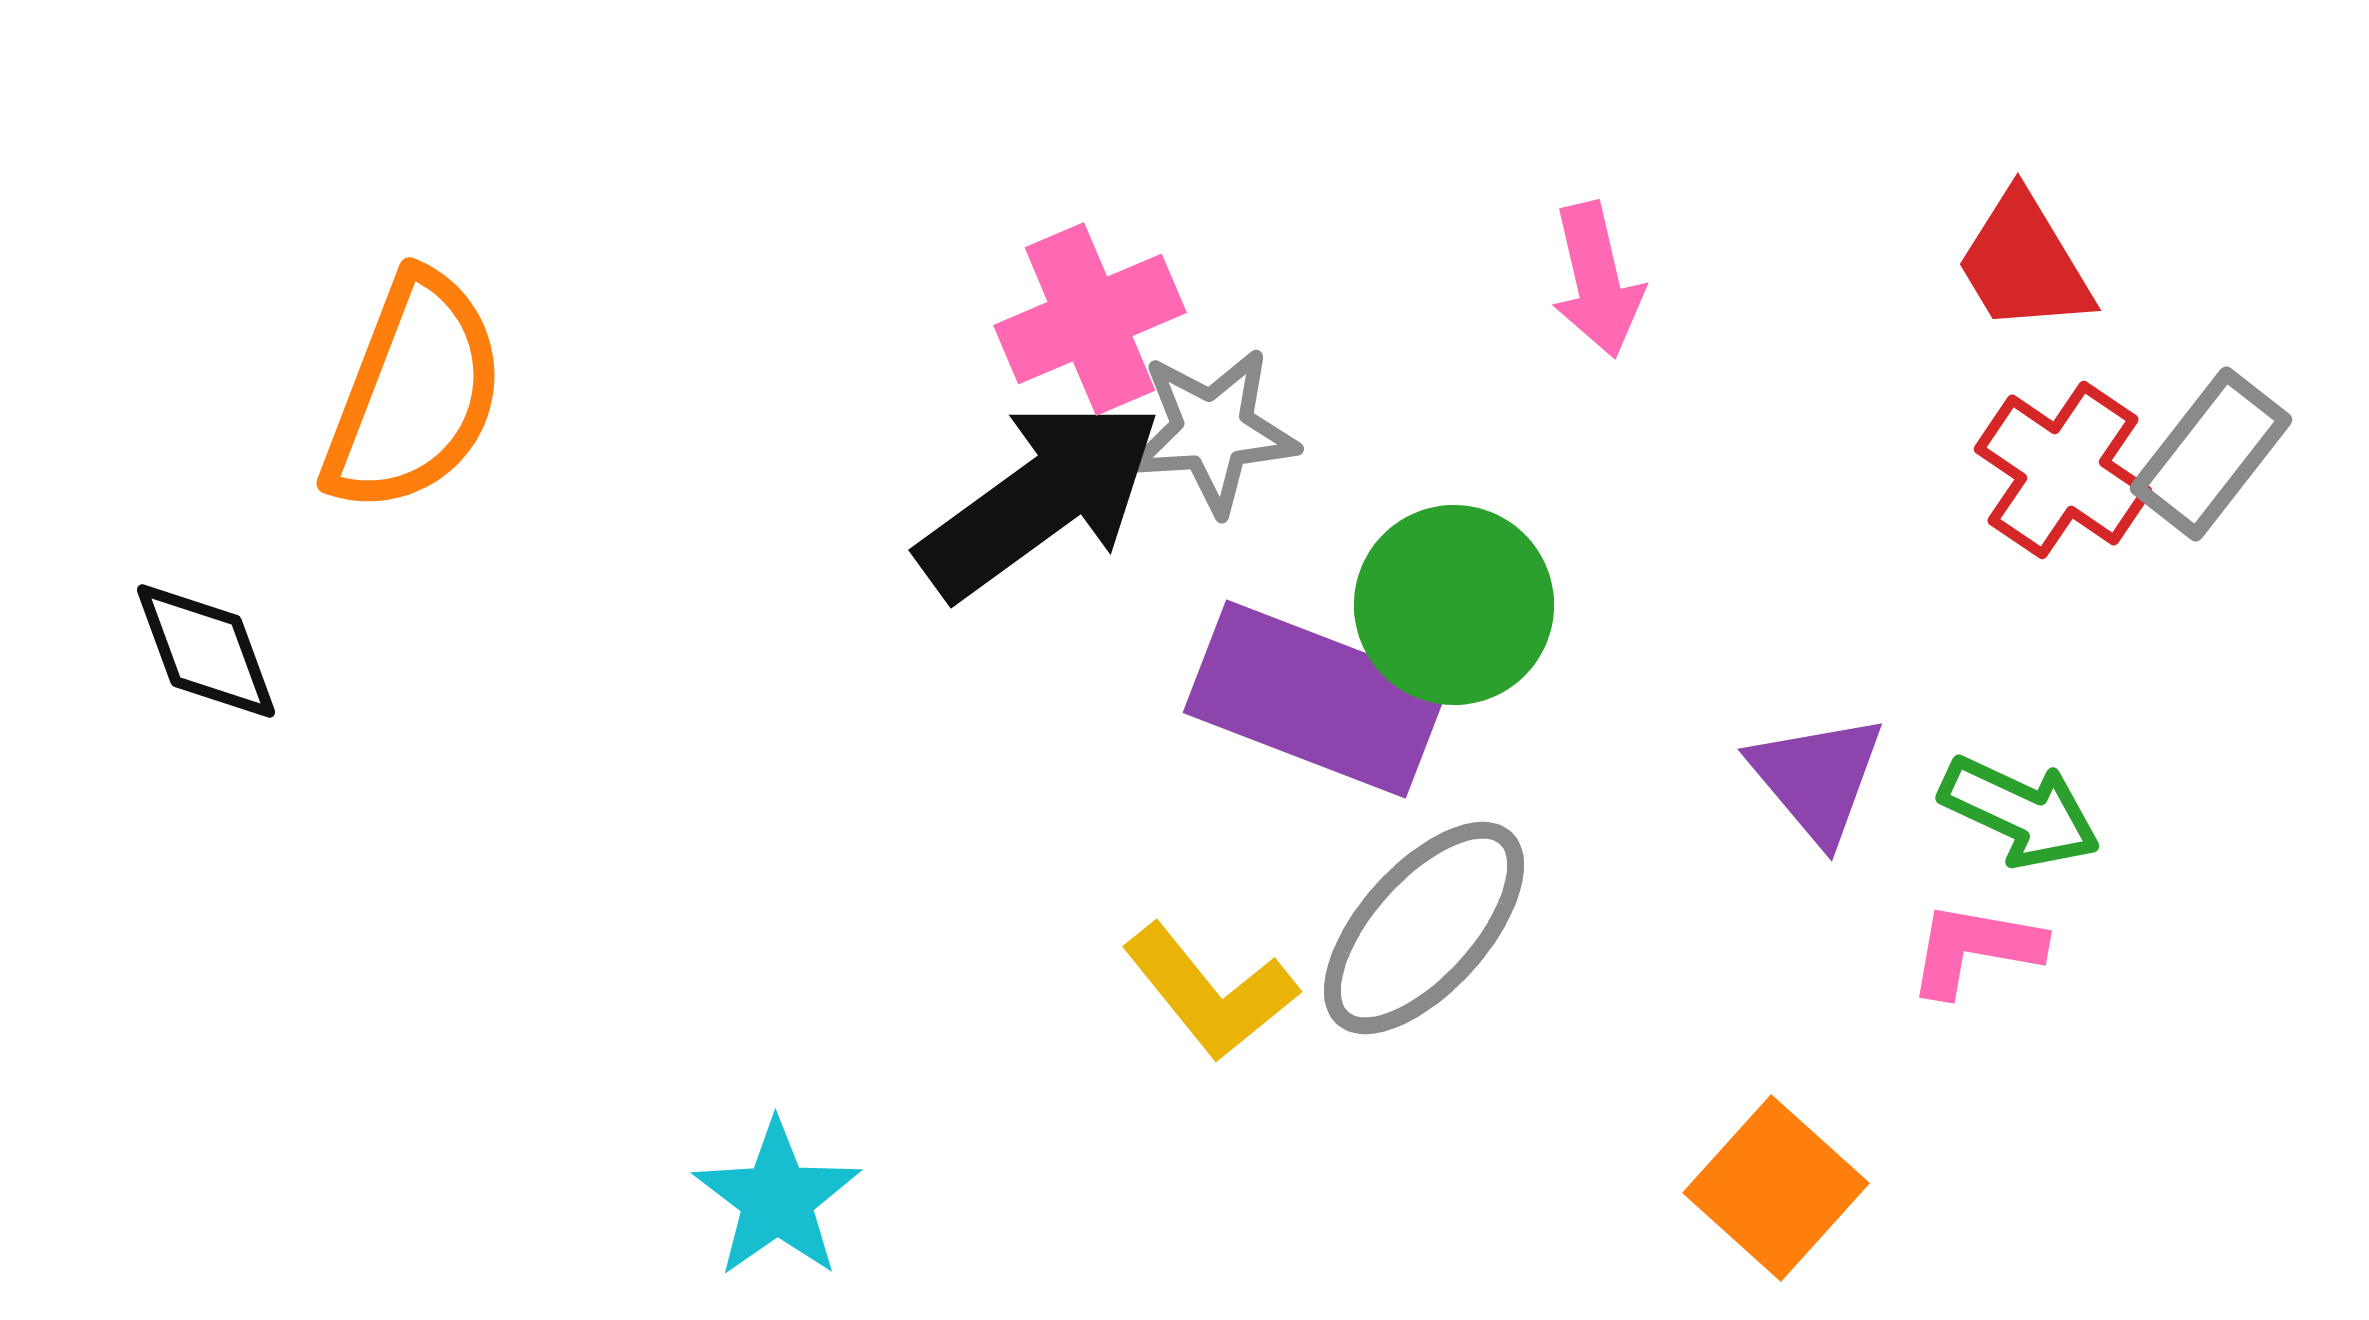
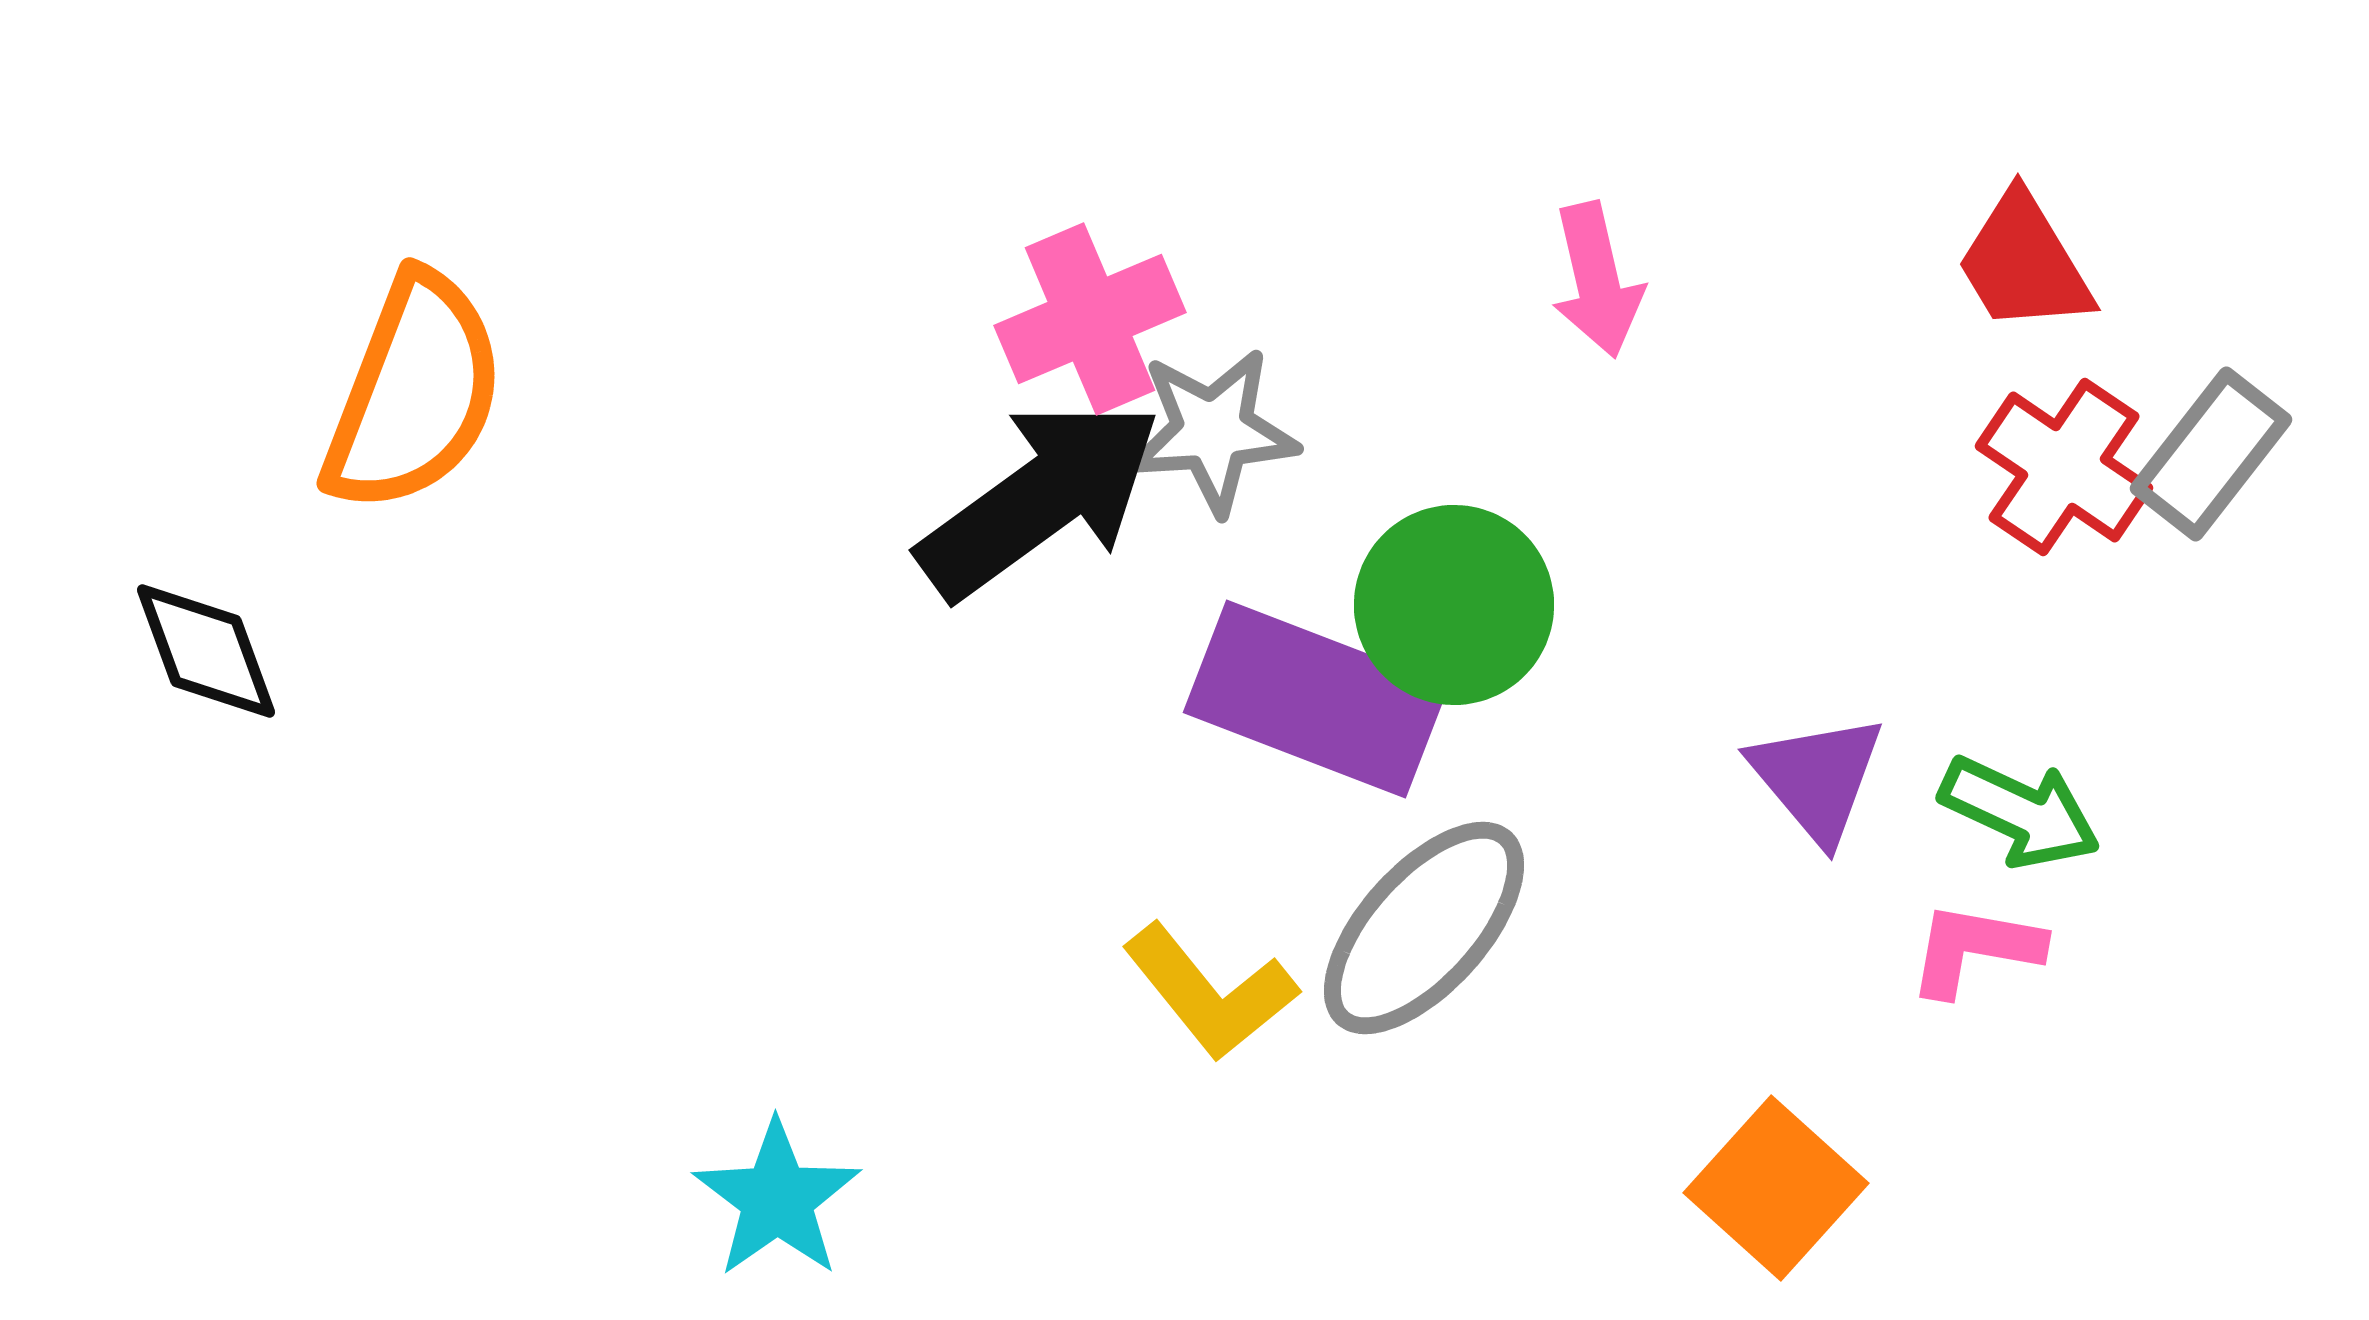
red cross: moved 1 px right, 3 px up
